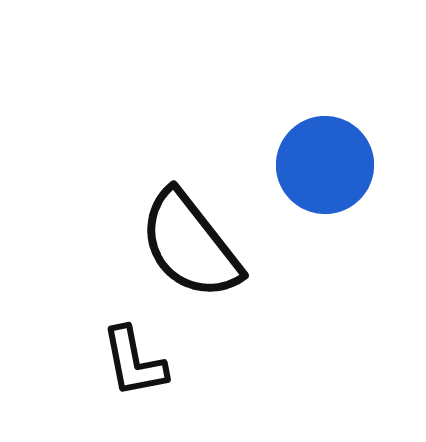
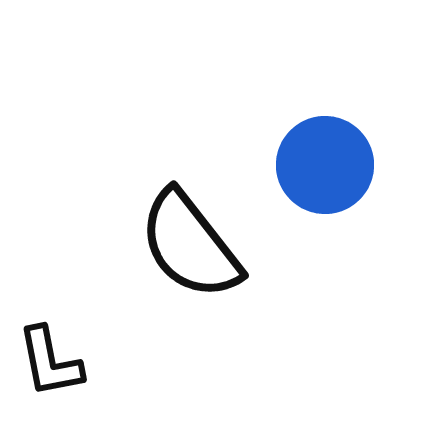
black L-shape: moved 84 px left
